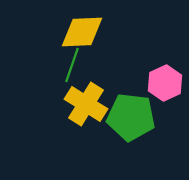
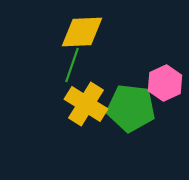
green pentagon: moved 9 px up
